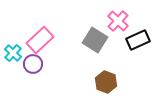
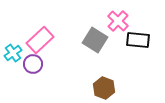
black rectangle: rotated 30 degrees clockwise
cyan cross: rotated 12 degrees clockwise
brown hexagon: moved 2 px left, 6 px down
